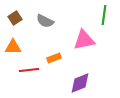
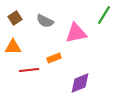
green line: rotated 24 degrees clockwise
pink triangle: moved 8 px left, 7 px up
